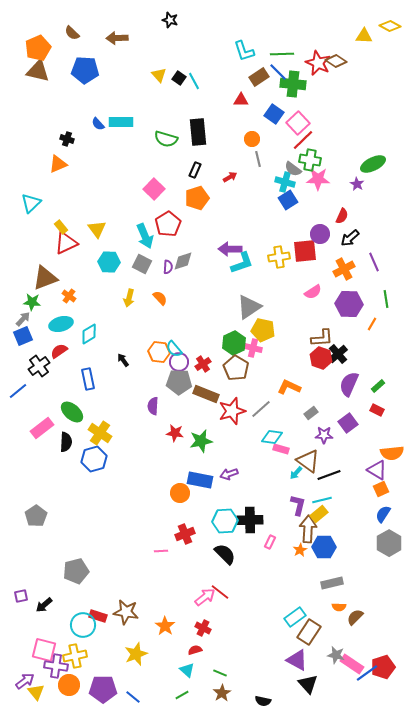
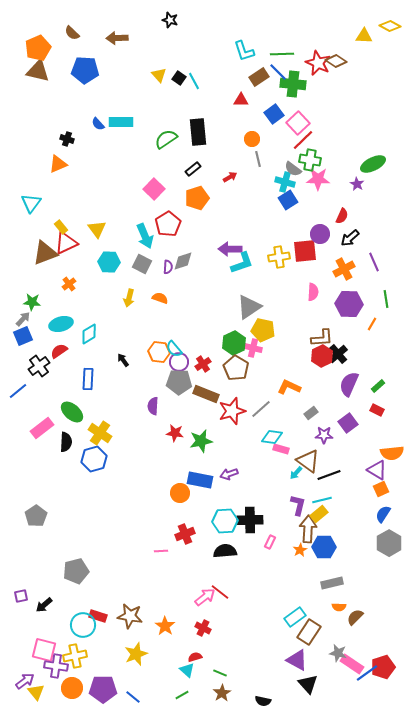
blue square at (274, 114): rotated 18 degrees clockwise
green semicircle at (166, 139): rotated 130 degrees clockwise
black rectangle at (195, 170): moved 2 px left, 1 px up; rotated 28 degrees clockwise
cyan triangle at (31, 203): rotated 10 degrees counterclockwise
brown triangle at (45, 278): moved 25 px up
pink semicircle at (313, 292): rotated 54 degrees counterclockwise
orange cross at (69, 296): moved 12 px up; rotated 16 degrees clockwise
orange semicircle at (160, 298): rotated 28 degrees counterclockwise
red hexagon at (321, 358): moved 1 px right, 2 px up; rotated 15 degrees clockwise
blue rectangle at (88, 379): rotated 15 degrees clockwise
black semicircle at (225, 554): moved 3 px up; rotated 50 degrees counterclockwise
brown star at (126, 612): moved 4 px right, 4 px down
red semicircle at (195, 650): moved 7 px down
gray star at (336, 655): moved 2 px right, 2 px up
orange circle at (69, 685): moved 3 px right, 3 px down
